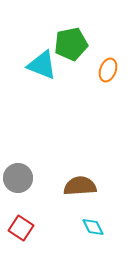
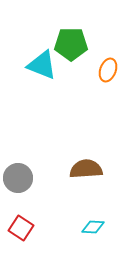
green pentagon: rotated 12 degrees clockwise
brown semicircle: moved 6 px right, 17 px up
cyan diamond: rotated 60 degrees counterclockwise
